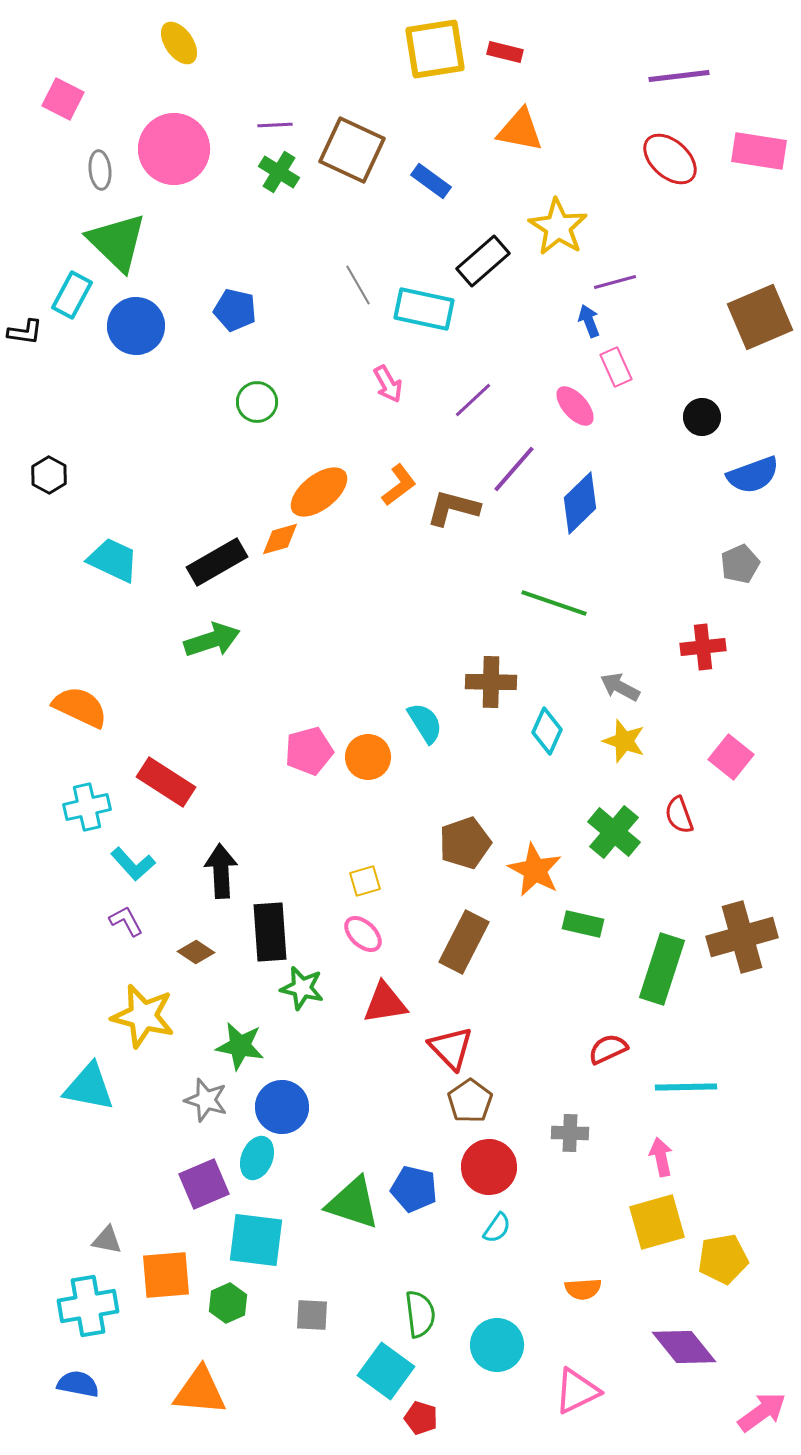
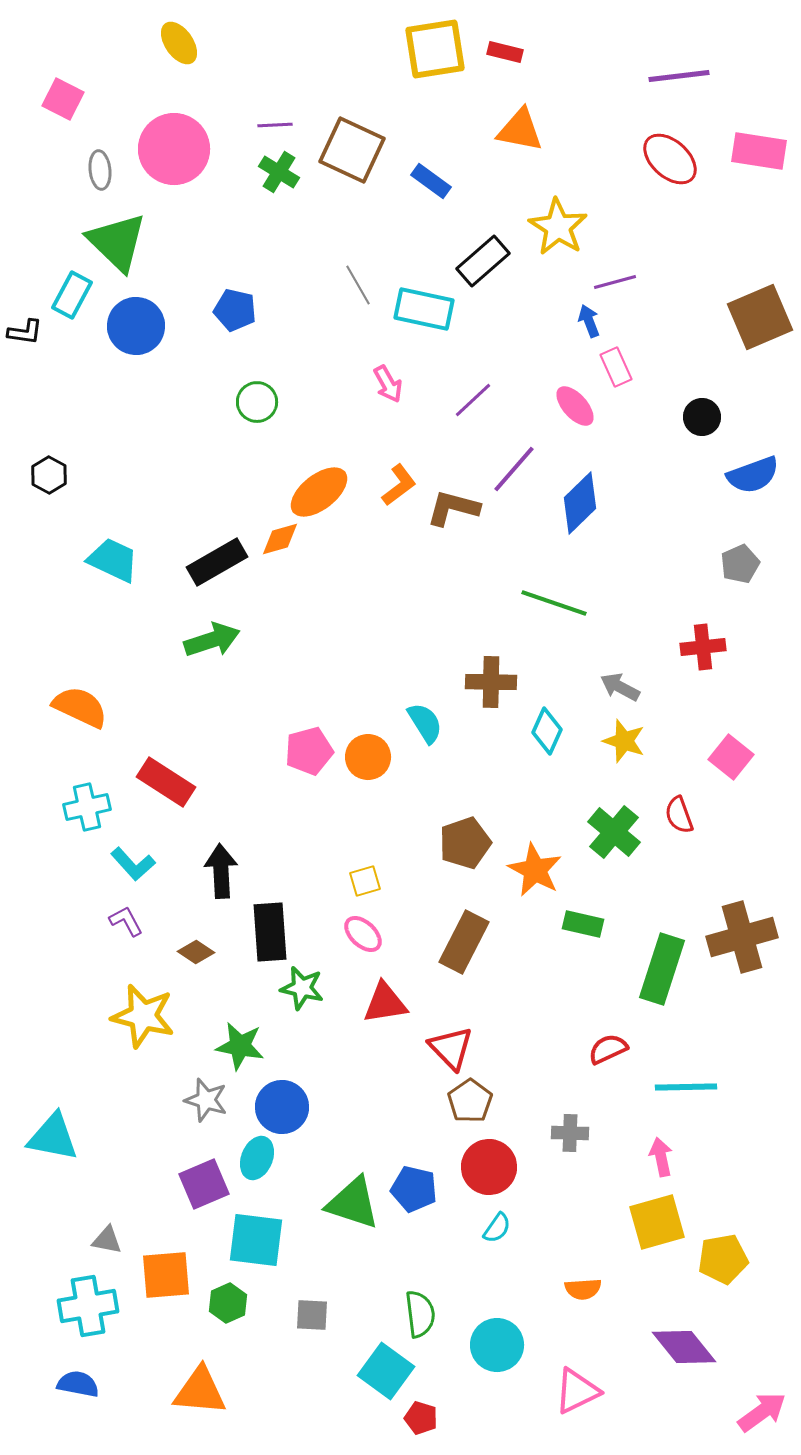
cyan triangle at (89, 1087): moved 36 px left, 50 px down
